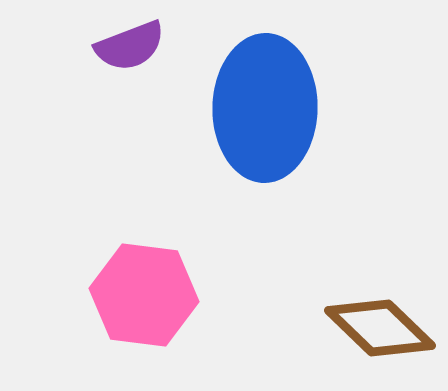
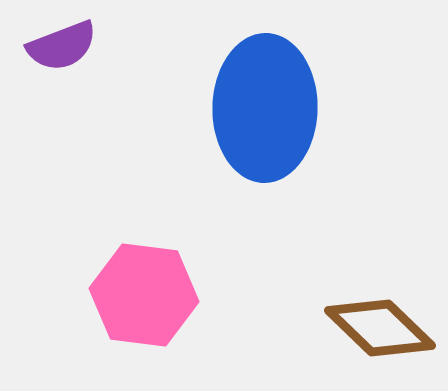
purple semicircle: moved 68 px left
